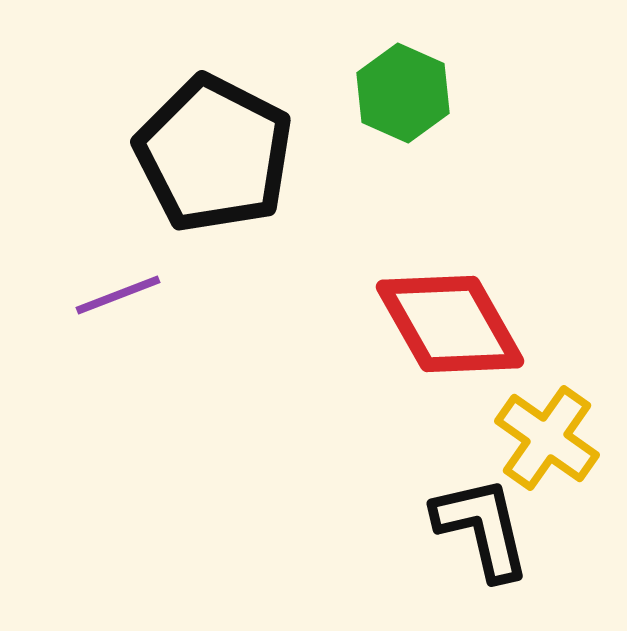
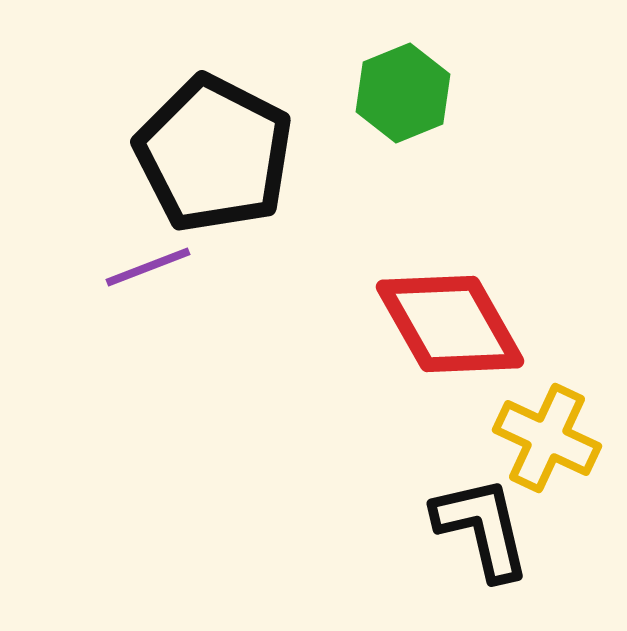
green hexagon: rotated 14 degrees clockwise
purple line: moved 30 px right, 28 px up
yellow cross: rotated 10 degrees counterclockwise
